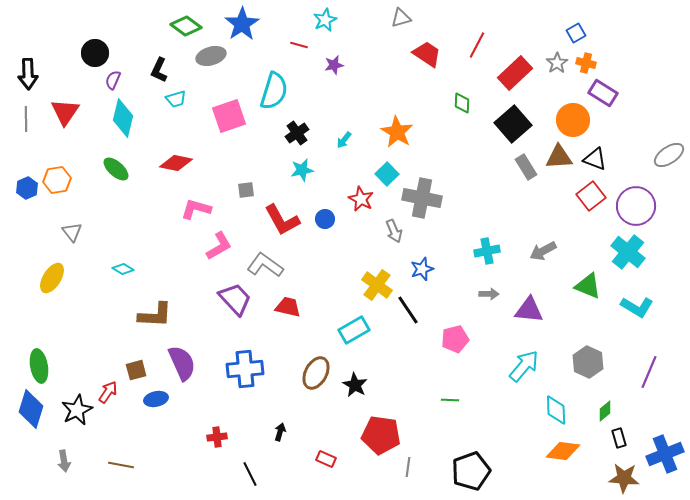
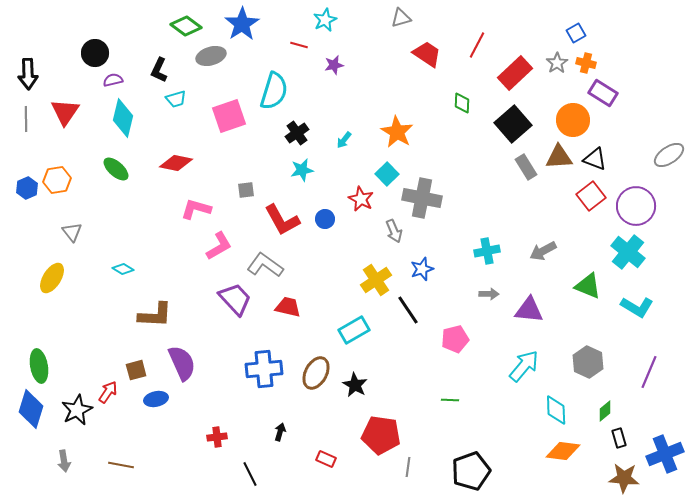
purple semicircle at (113, 80): rotated 54 degrees clockwise
yellow cross at (377, 285): moved 1 px left, 5 px up; rotated 20 degrees clockwise
blue cross at (245, 369): moved 19 px right
